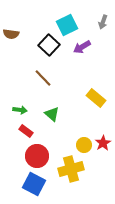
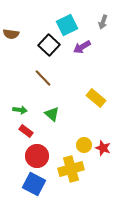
red star: moved 5 px down; rotated 21 degrees counterclockwise
